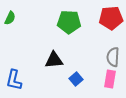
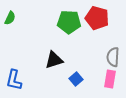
red pentagon: moved 14 px left; rotated 20 degrees clockwise
black triangle: rotated 12 degrees counterclockwise
